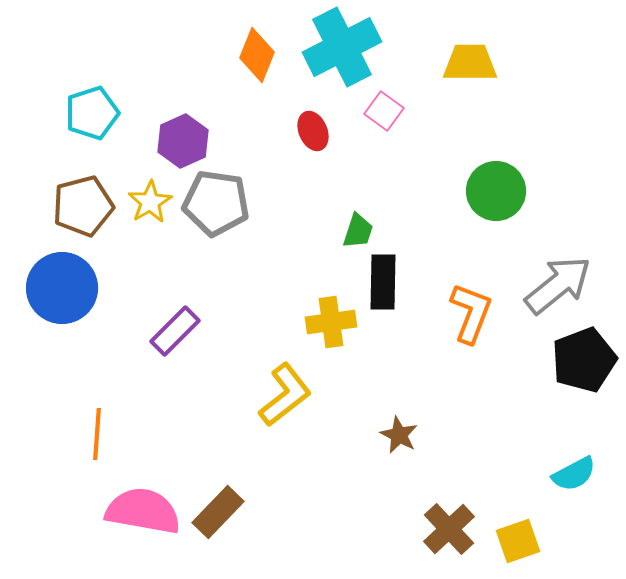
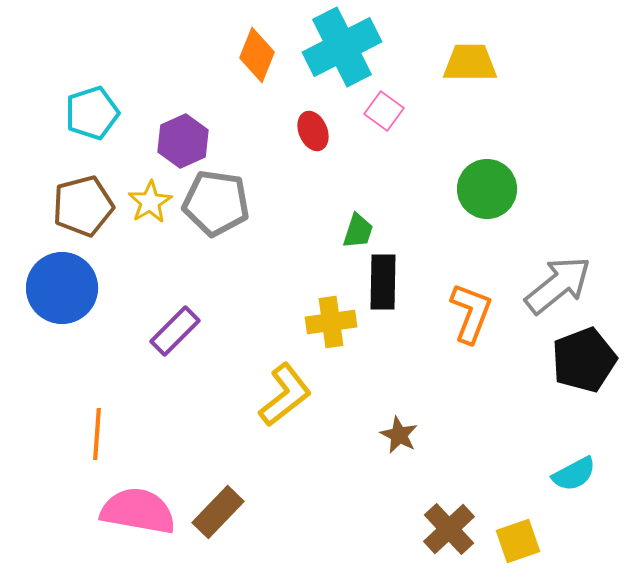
green circle: moved 9 px left, 2 px up
pink semicircle: moved 5 px left
